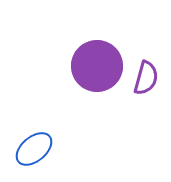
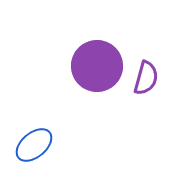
blue ellipse: moved 4 px up
